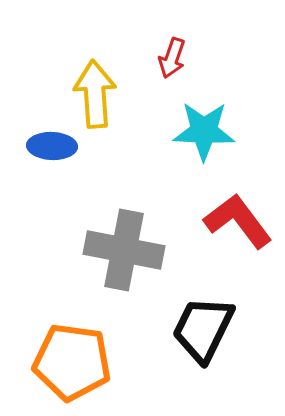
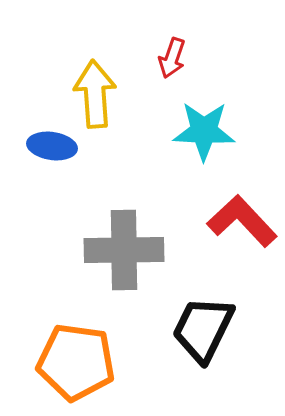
blue ellipse: rotated 6 degrees clockwise
red L-shape: moved 4 px right; rotated 6 degrees counterclockwise
gray cross: rotated 12 degrees counterclockwise
orange pentagon: moved 4 px right
